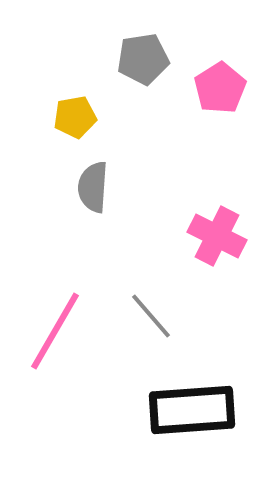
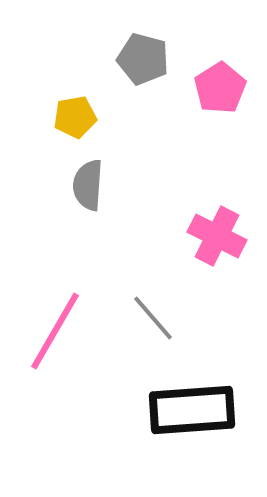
gray pentagon: rotated 24 degrees clockwise
gray semicircle: moved 5 px left, 2 px up
gray line: moved 2 px right, 2 px down
